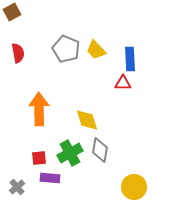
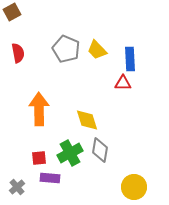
yellow trapezoid: moved 1 px right
